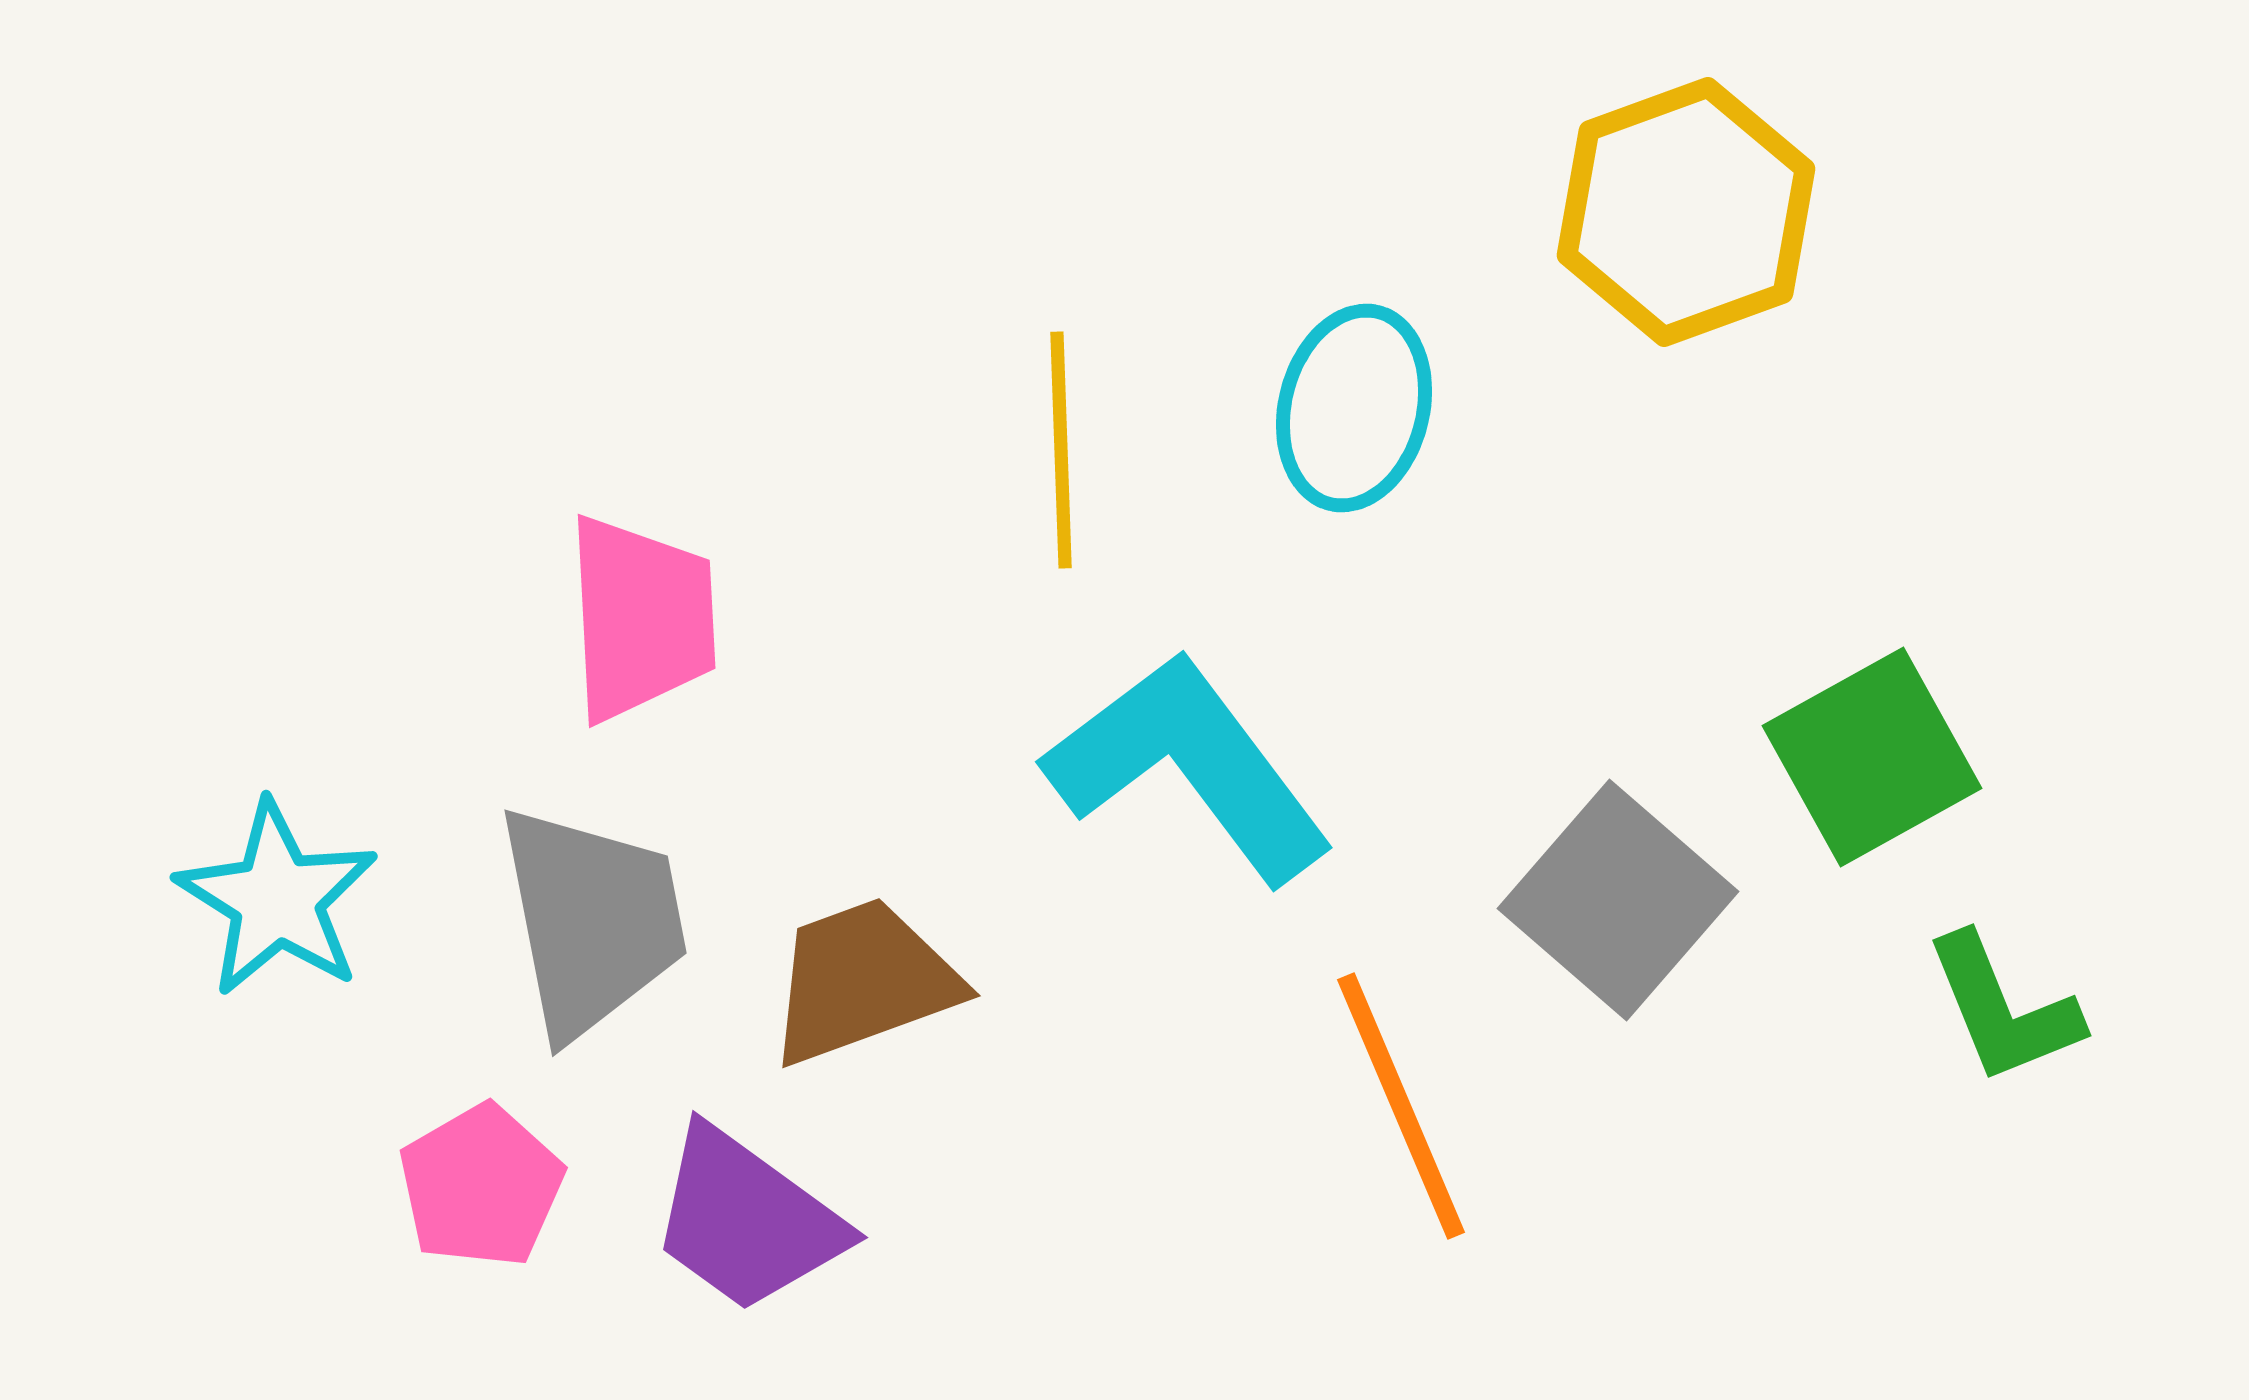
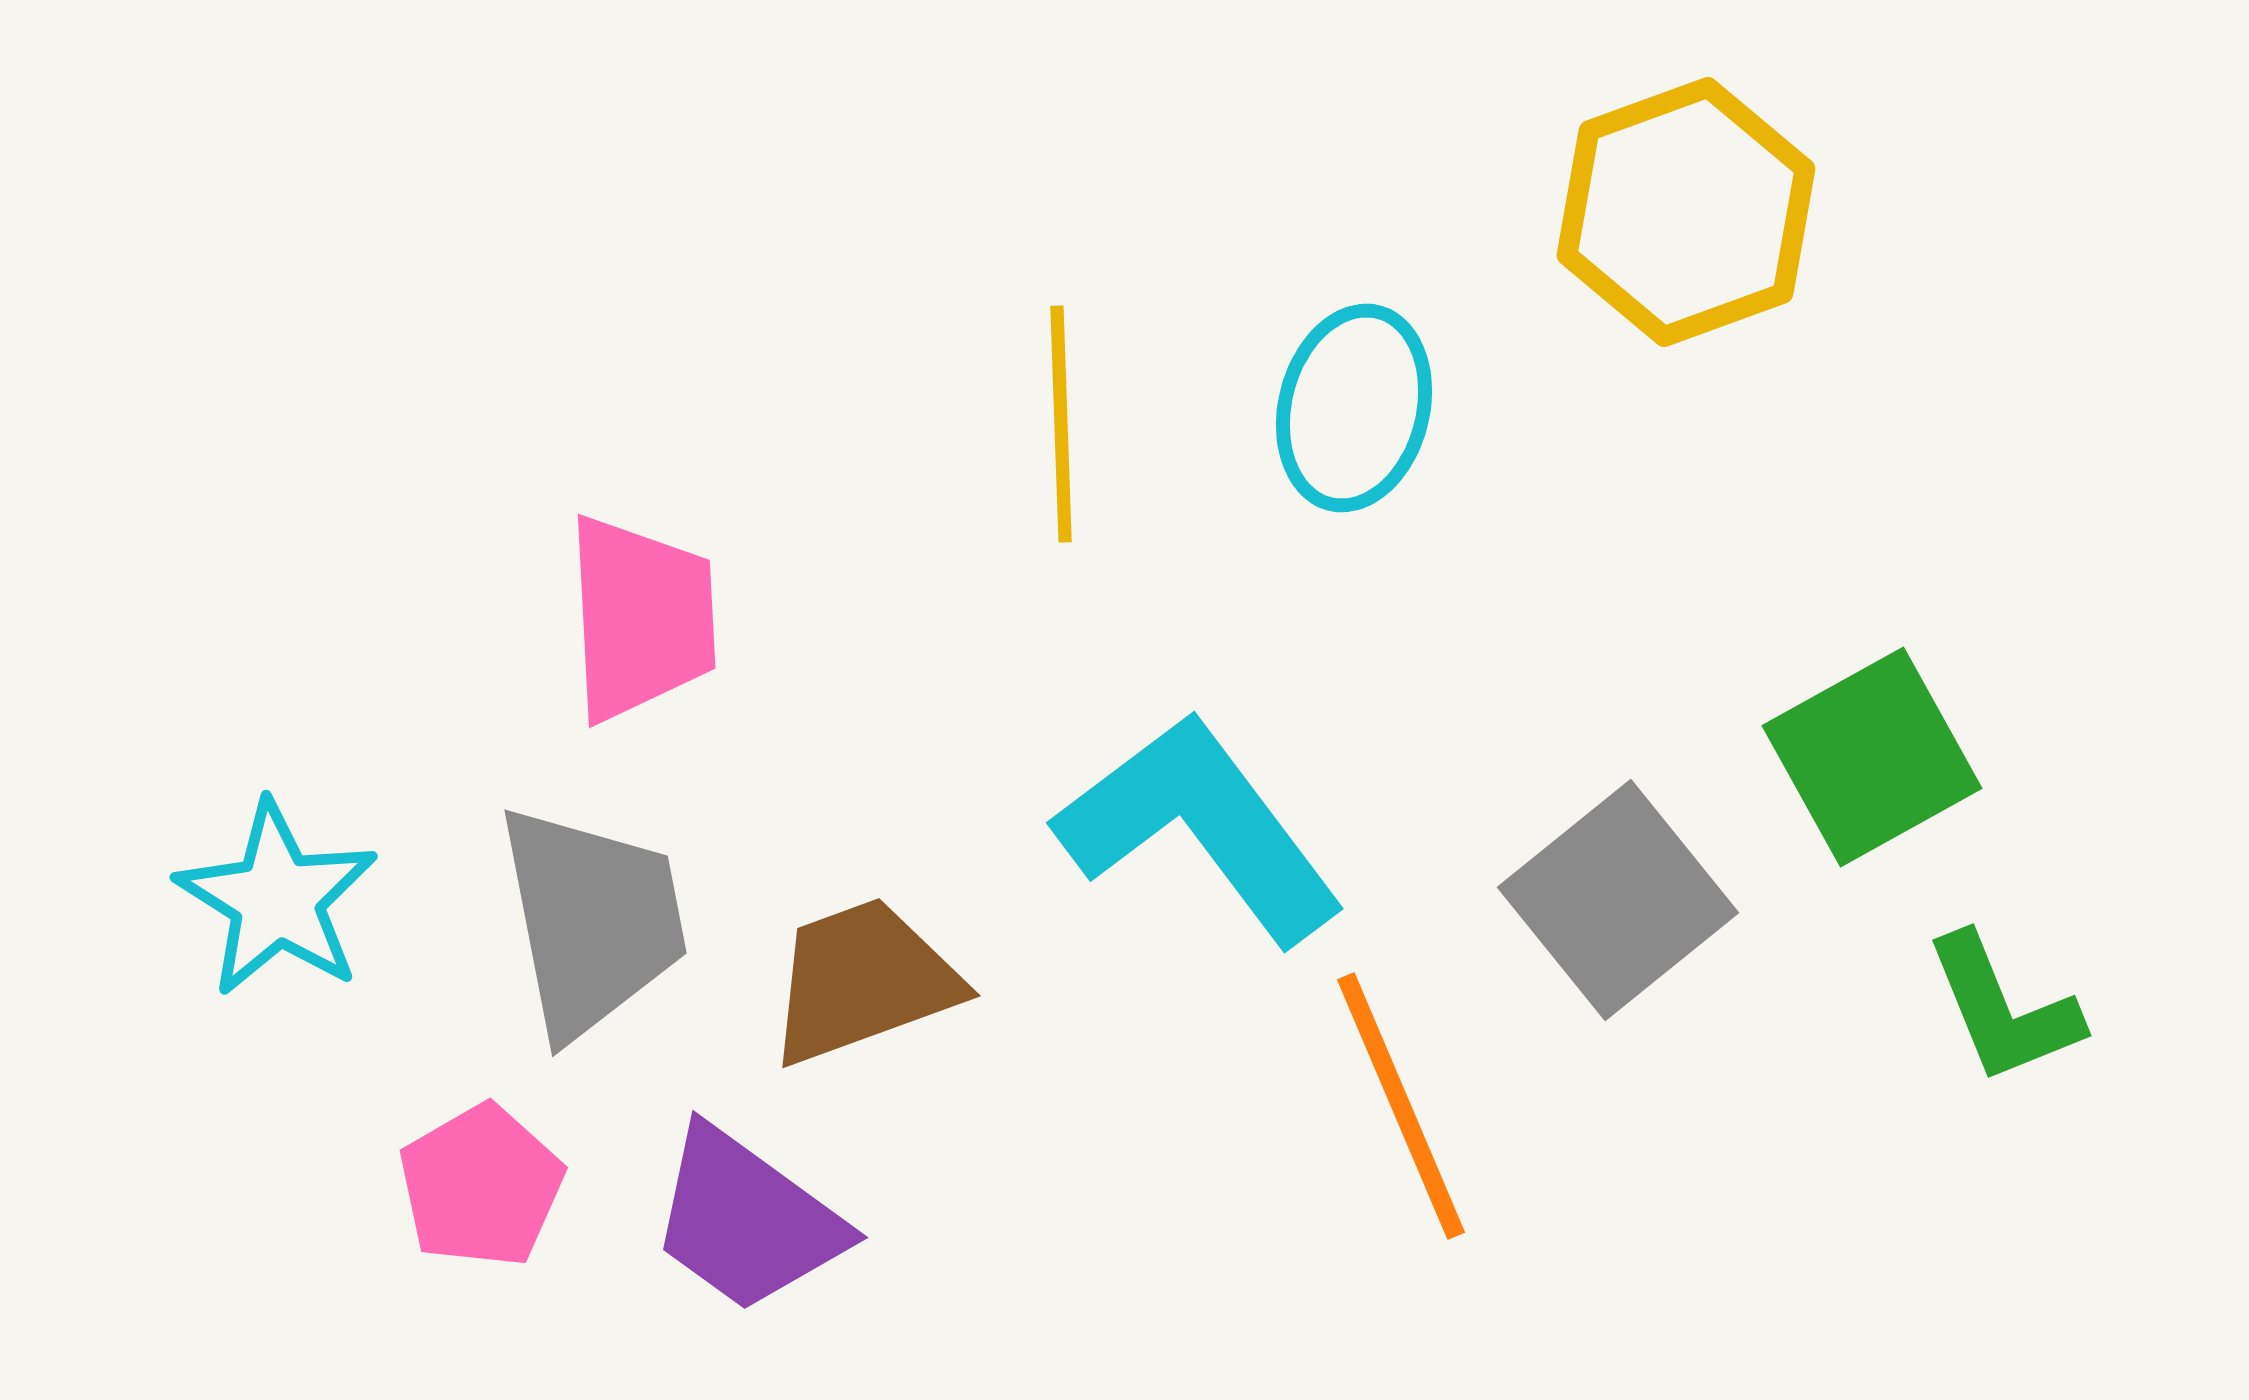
yellow line: moved 26 px up
cyan L-shape: moved 11 px right, 61 px down
gray square: rotated 10 degrees clockwise
